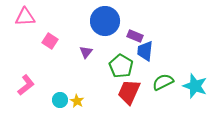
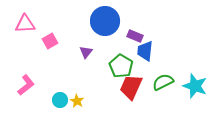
pink triangle: moved 7 px down
pink square: rotated 28 degrees clockwise
red trapezoid: moved 2 px right, 5 px up
